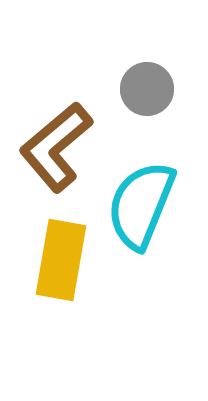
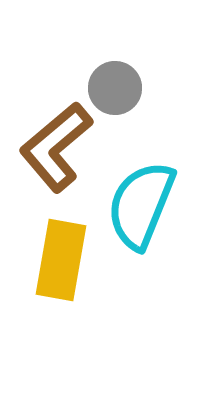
gray circle: moved 32 px left, 1 px up
